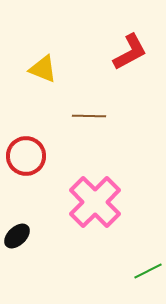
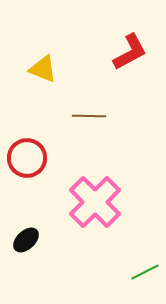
red circle: moved 1 px right, 2 px down
black ellipse: moved 9 px right, 4 px down
green line: moved 3 px left, 1 px down
